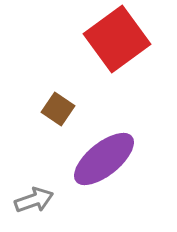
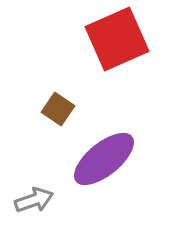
red square: rotated 12 degrees clockwise
